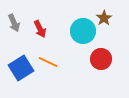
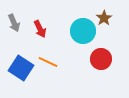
blue square: rotated 25 degrees counterclockwise
